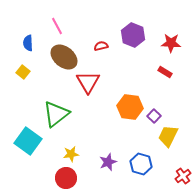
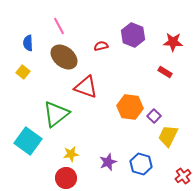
pink line: moved 2 px right
red star: moved 2 px right, 1 px up
red triangle: moved 2 px left, 5 px down; rotated 40 degrees counterclockwise
